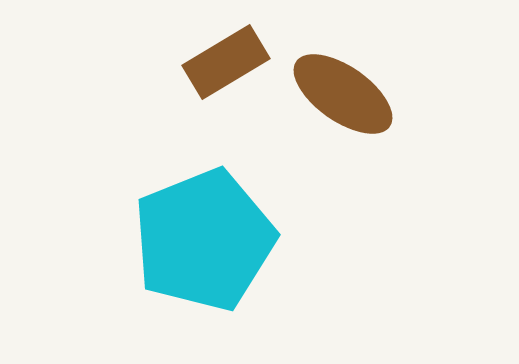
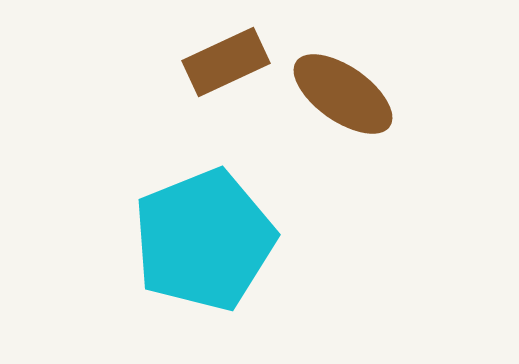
brown rectangle: rotated 6 degrees clockwise
